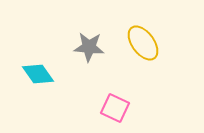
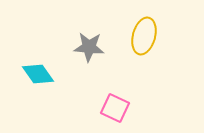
yellow ellipse: moved 1 px right, 7 px up; rotated 51 degrees clockwise
